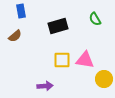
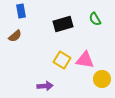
black rectangle: moved 5 px right, 2 px up
yellow square: rotated 30 degrees clockwise
yellow circle: moved 2 px left
